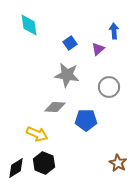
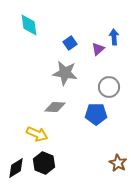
blue arrow: moved 6 px down
gray star: moved 2 px left, 2 px up
blue pentagon: moved 10 px right, 6 px up
